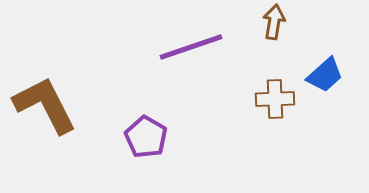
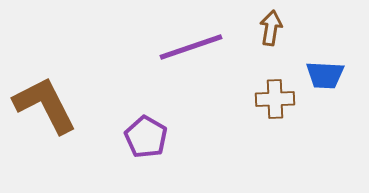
brown arrow: moved 3 px left, 6 px down
blue trapezoid: rotated 45 degrees clockwise
